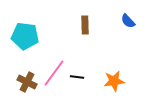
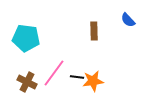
blue semicircle: moved 1 px up
brown rectangle: moved 9 px right, 6 px down
cyan pentagon: moved 1 px right, 2 px down
orange star: moved 21 px left
